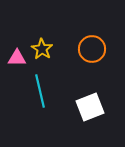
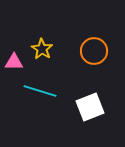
orange circle: moved 2 px right, 2 px down
pink triangle: moved 3 px left, 4 px down
cyan line: rotated 60 degrees counterclockwise
